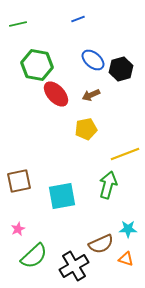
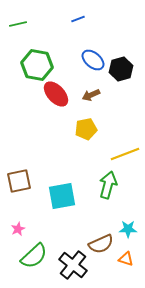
black cross: moved 1 px left, 1 px up; rotated 20 degrees counterclockwise
